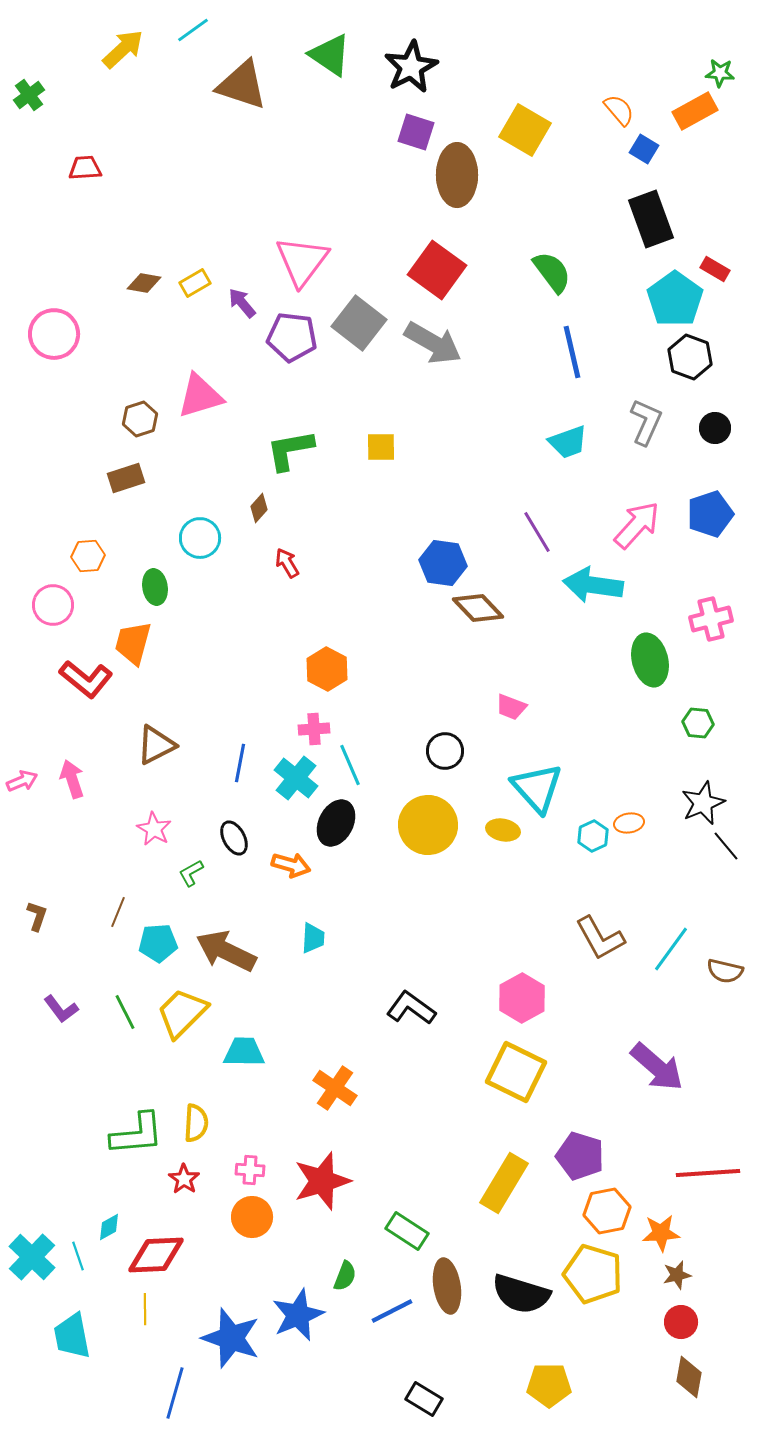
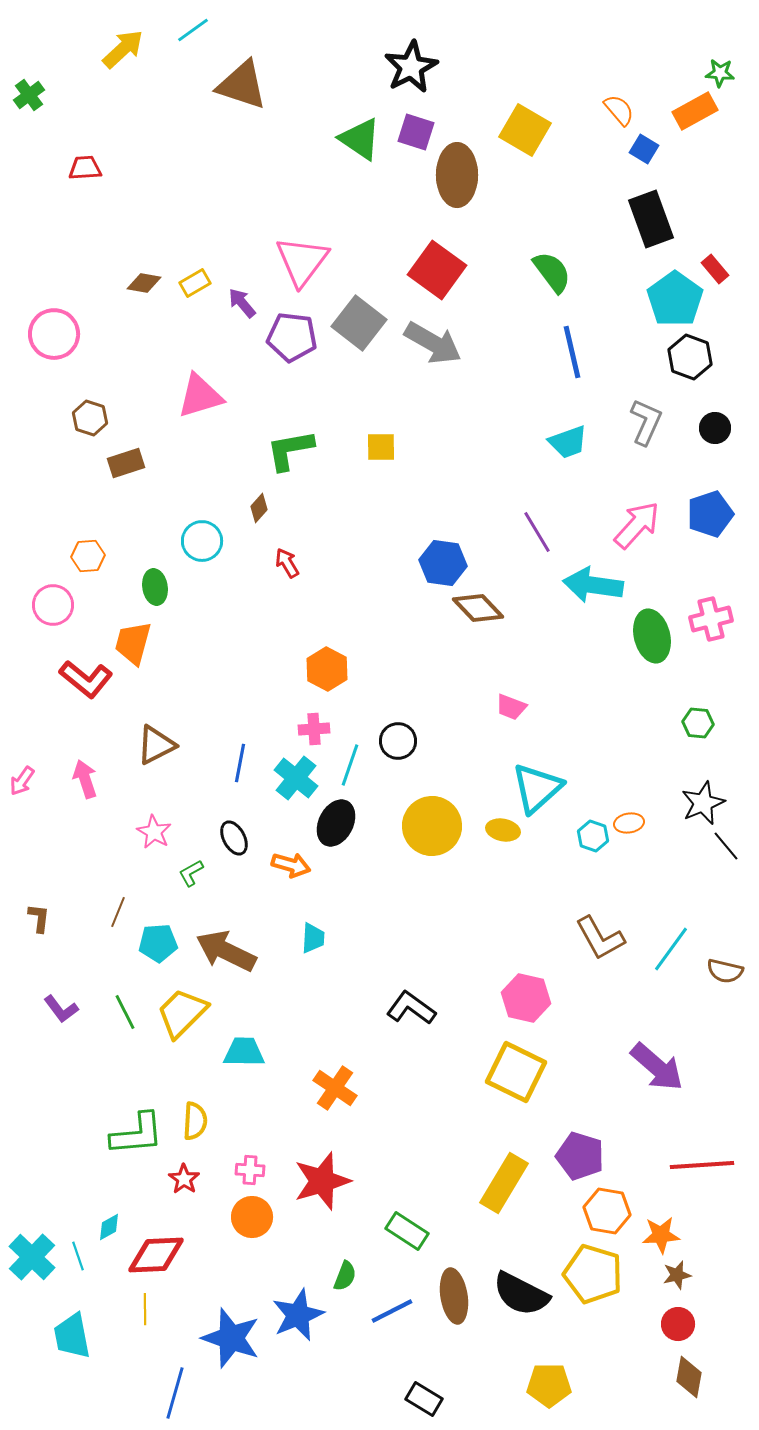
green triangle at (330, 55): moved 30 px right, 84 px down
red rectangle at (715, 269): rotated 20 degrees clockwise
brown hexagon at (140, 419): moved 50 px left, 1 px up; rotated 24 degrees counterclockwise
brown rectangle at (126, 478): moved 15 px up
cyan circle at (200, 538): moved 2 px right, 3 px down
green ellipse at (650, 660): moved 2 px right, 24 px up
black circle at (445, 751): moved 47 px left, 10 px up
cyan line at (350, 765): rotated 42 degrees clockwise
pink arrow at (72, 779): moved 13 px right
pink arrow at (22, 781): rotated 148 degrees clockwise
cyan triangle at (537, 788): rotated 30 degrees clockwise
yellow circle at (428, 825): moved 4 px right, 1 px down
pink star at (154, 829): moved 3 px down
cyan hexagon at (593, 836): rotated 16 degrees counterclockwise
brown L-shape at (37, 916): moved 2 px right, 2 px down; rotated 12 degrees counterclockwise
pink hexagon at (522, 998): moved 4 px right; rotated 18 degrees counterclockwise
yellow semicircle at (196, 1123): moved 1 px left, 2 px up
red line at (708, 1173): moved 6 px left, 8 px up
orange hexagon at (607, 1211): rotated 21 degrees clockwise
orange star at (661, 1233): moved 2 px down
brown ellipse at (447, 1286): moved 7 px right, 10 px down
black semicircle at (521, 1294): rotated 10 degrees clockwise
red circle at (681, 1322): moved 3 px left, 2 px down
